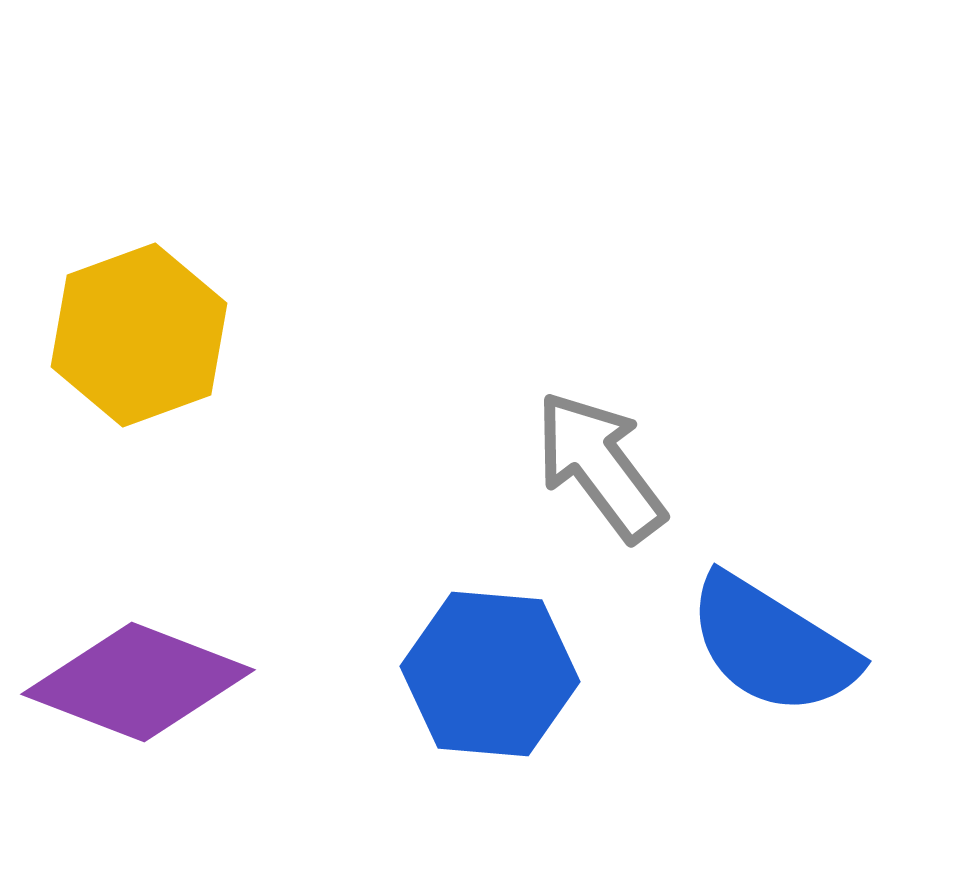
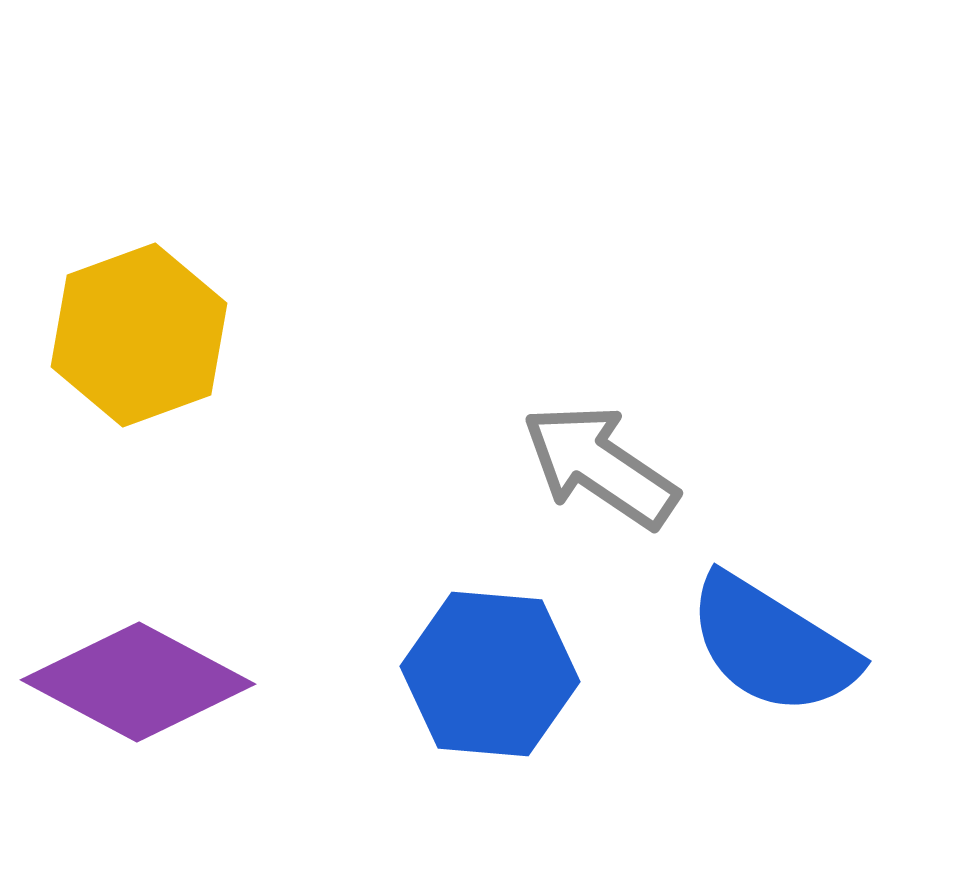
gray arrow: rotated 19 degrees counterclockwise
purple diamond: rotated 7 degrees clockwise
